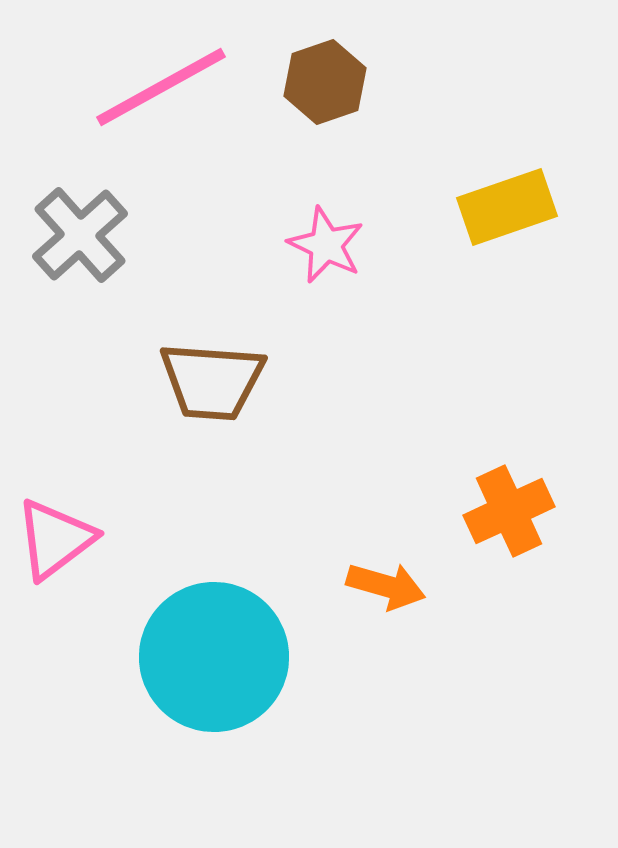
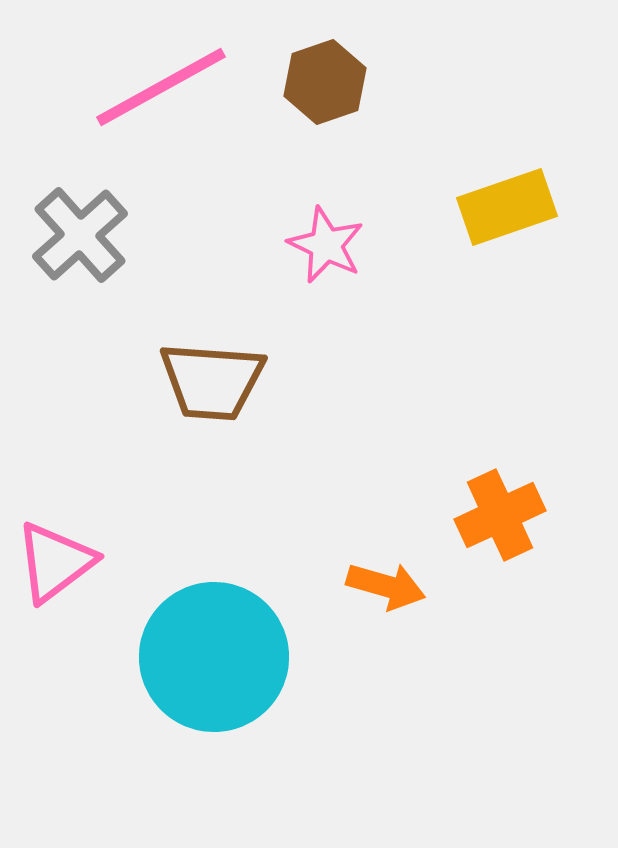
orange cross: moved 9 px left, 4 px down
pink triangle: moved 23 px down
